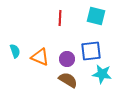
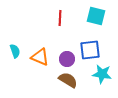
blue square: moved 1 px left, 1 px up
